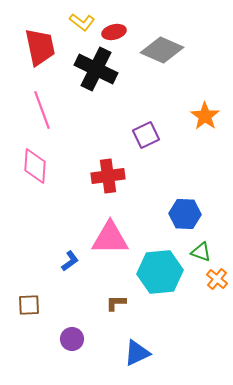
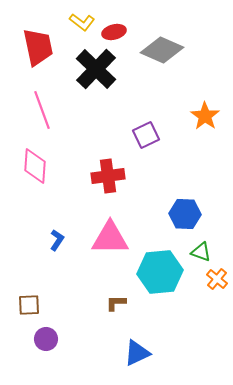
red trapezoid: moved 2 px left
black cross: rotated 18 degrees clockwise
blue L-shape: moved 13 px left, 21 px up; rotated 20 degrees counterclockwise
purple circle: moved 26 px left
